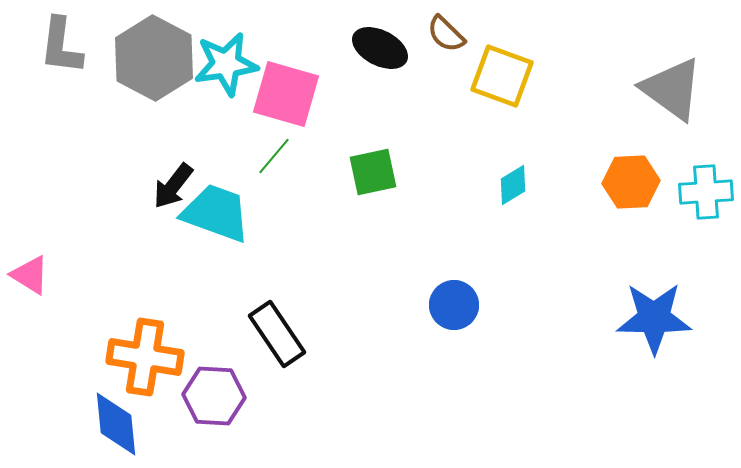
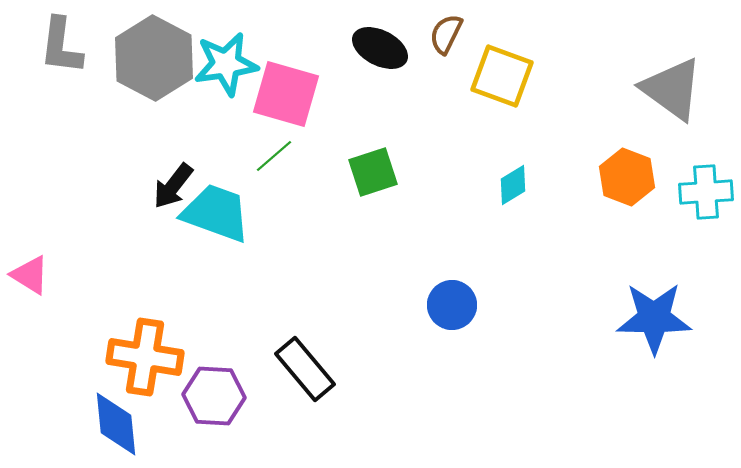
brown semicircle: rotated 72 degrees clockwise
green line: rotated 9 degrees clockwise
green square: rotated 6 degrees counterclockwise
orange hexagon: moved 4 px left, 5 px up; rotated 24 degrees clockwise
blue circle: moved 2 px left
black rectangle: moved 28 px right, 35 px down; rotated 6 degrees counterclockwise
